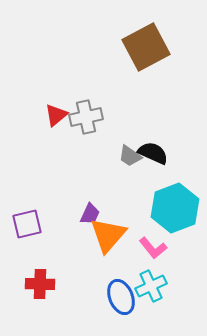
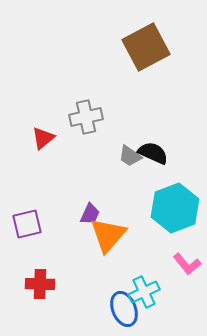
red triangle: moved 13 px left, 23 px down
pink L-shape: moved 34 px right, 16 px down
cyan cross: moved 7 px left, 6 px down
blue ellipse: moved 3 px right, 12 px down
